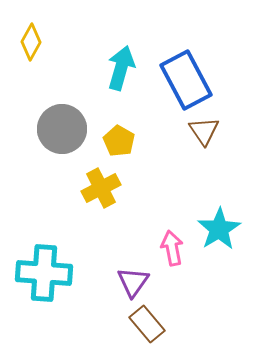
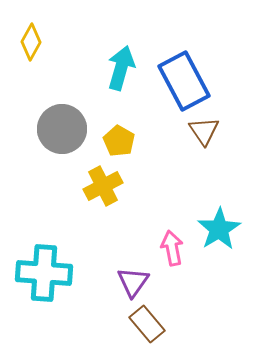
blue rectangle: moved 2 px left, 1 px down
yellow cross: moved 2 px right, 2 px up
